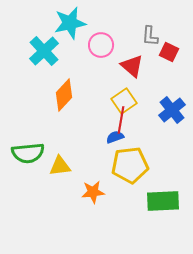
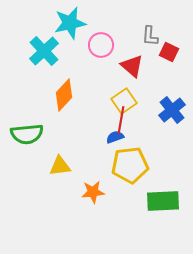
green semicircle: moved 1 px left, 19 px up
